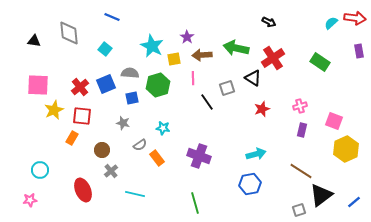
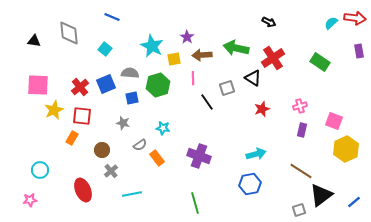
cyan line at (135, 194): moved 3 px left; rotated 24 degrees counterclockwise
